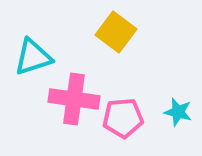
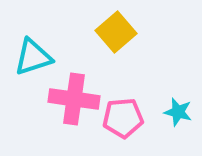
yellow square: rotated 12 degrees clockwise
